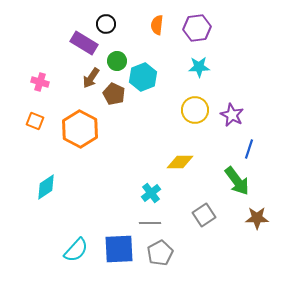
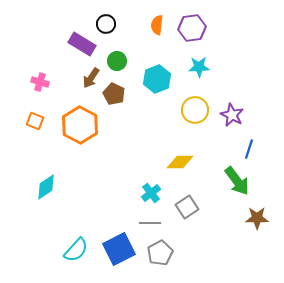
purple hexagon: moved 5 px left
purple rectangle: moved 2 px left, 1 px down
cyan hexagon: moved 14 px right, 2 px down
orange hexagon: moved 4 px up
gray square: moved 17 px left, 8 px up
blue square: rotated 24 degrees counterclockwise
